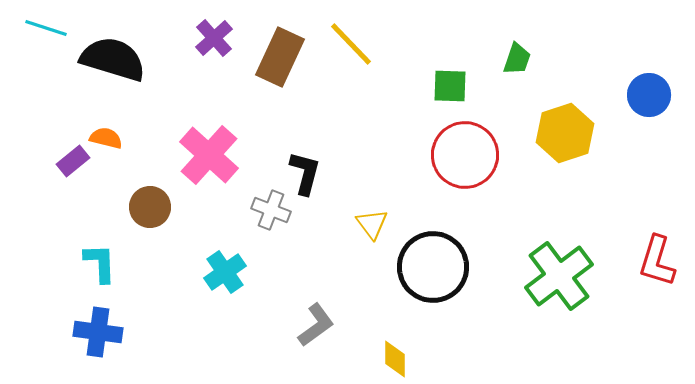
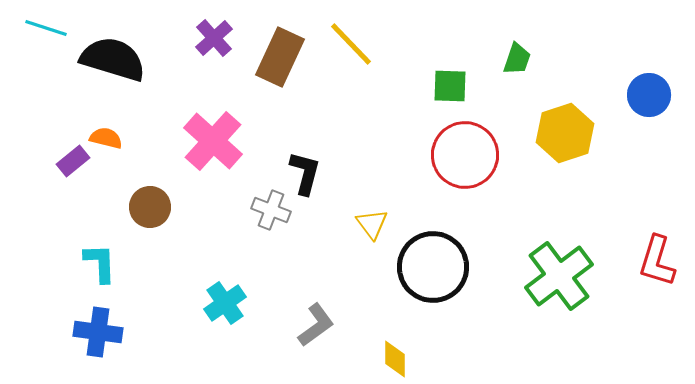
pink cross: moved 4 px right, 14 px up
cyan cross: moved 31 px down
